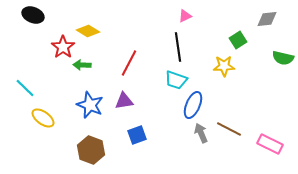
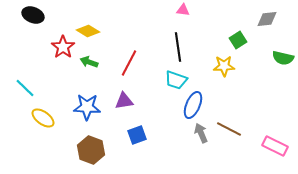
pink triangle: moved 2 px left, 6 px up; rotated 32 degrees clockwise
green arrow: moved 7 px right, 3 px up; rotated 18 degrees clockwise
blue star: moved 3 px left, 2 px down; rotated 20 degrees counterclockwise
pink rectangle: moved 5 px right, 2 px down
